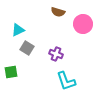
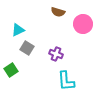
green square: moved 2 px up; rotated 24 degrees counterclockwise
cyan L-shape: rotated 15 degrees clockwise
